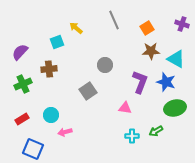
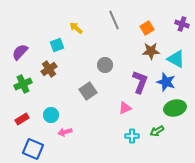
cyan square: moved 3 px down
brown cross: rotated 28 degrees counterclockwise
pink triangle: rotated 32 degrees counterclockwise
green arrow: moved 1 px right
